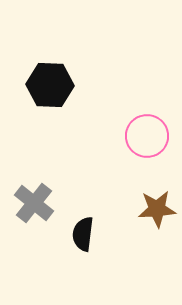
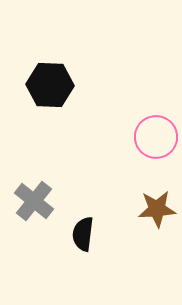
pink circle: moved 9 px right, 1 px down
gray cross: moved 2 px up
